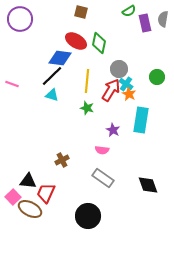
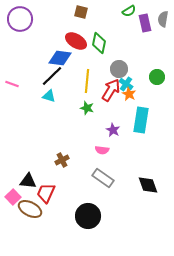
cyan triangle: moved 3 px left, 1 px down
